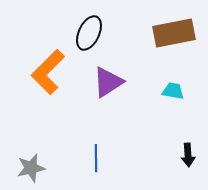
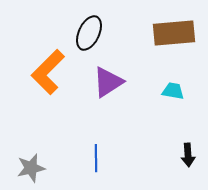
brown rectangle: rotated 6 degrees clockwise
